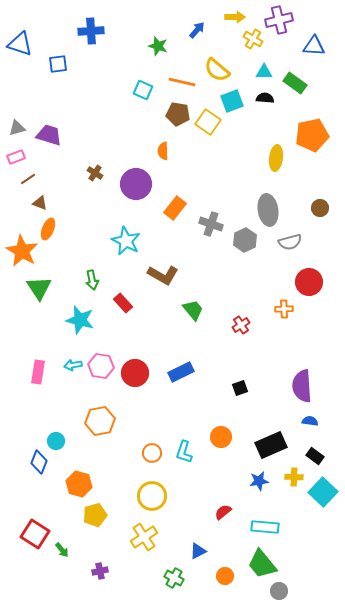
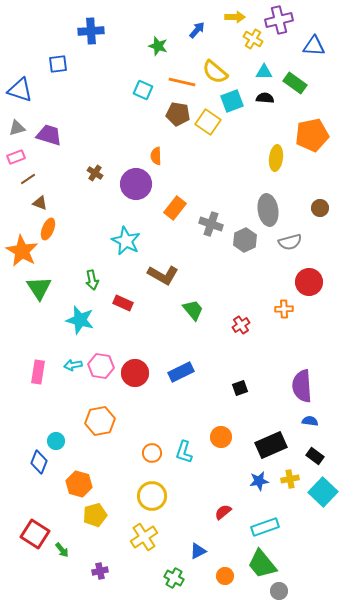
blue triangle at (20, 44): moved 46 px down
yellow semicircle at (217, 70): moved 2 px left, 2 px down
orange semicircle at (163, 151): moved 7 px left, 5 px down
red rectangle at (123, 303): rotated 24 degrees counterclockwise
yellow cross at (294, 477): moved 4 px left, 2 px down; rotated 12 degrees counterclockwise
cyan rectangle at (265, 527): rotated 24 degrees counterclockwise
